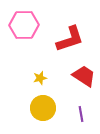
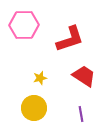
yellow circle: moved 9 px left
